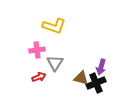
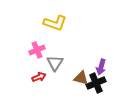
yellow L-shape: moved 1 px right, 3 px up
pink cross: rotated 14 degrees counterclockwise
